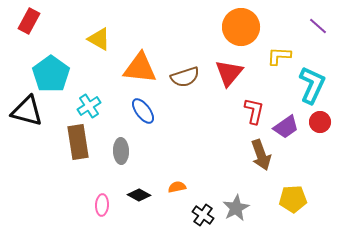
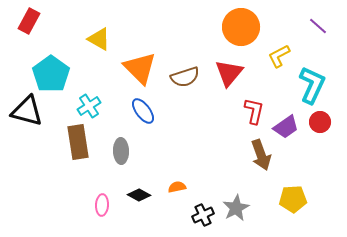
yellow L-shape: rotated 30 degrees counterclockwise
orange triangle: rotated 39 degrees clockwise
black cross: rotated 30 degrees clockwise
